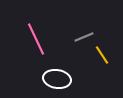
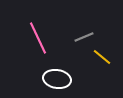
pink line: moved 2 px right, 1 px up
yellow line: moved 2 px down; rotated 18 degrees counterclockwise
